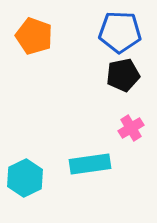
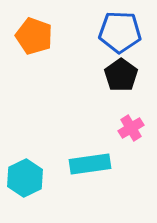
black pentagon: moved 2 px left; rotated 24 degrees counterclockwise
